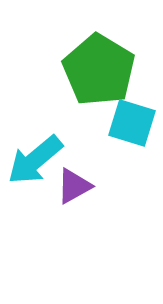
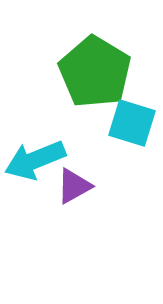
green pentagon: moved 4 px left, 2 px down
cyan arrow: rotated 18 degrees clockwise
